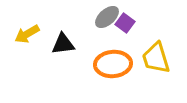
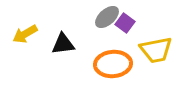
yellow arrow: moved 2 px left
yellow trapezoid: moved 8 px up; rotated 84 degrees counterclockwise
